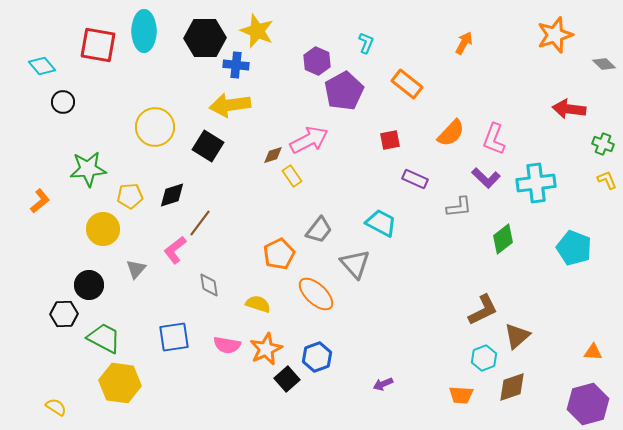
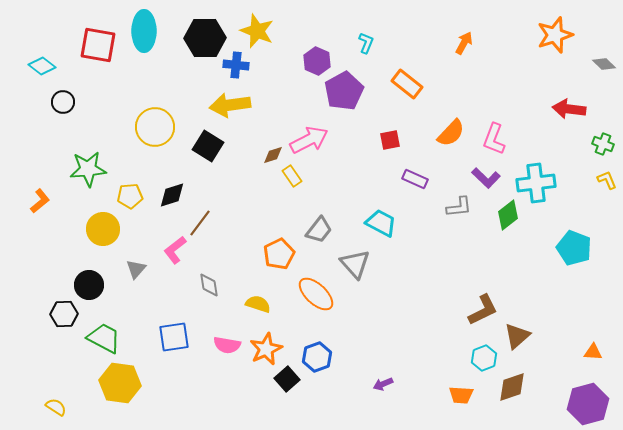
cyan diamond at (42, 66): rotated 12 degrees counterclockwise
green diamond at (503, 239): moved 5 px right, 24 px up
